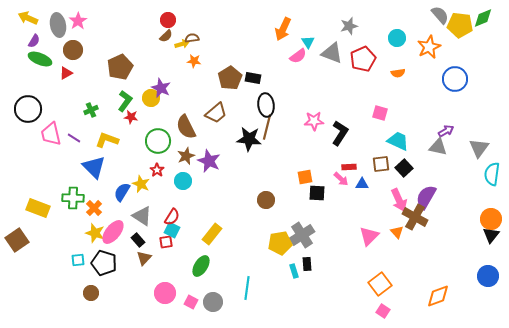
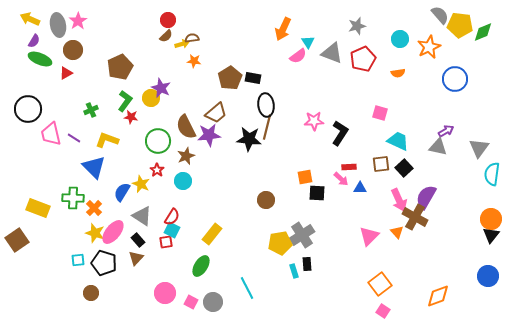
yellow arrow at (28, 18): moved 2 px right, 1 px down
green diamond at (483, 18): moved 14 px down
gray star at (349, 26): moved 8 px right
cyan circle at (397, 38): moved 3 px right, 1 px down
purple star at (209, 161): moved 26 px up; rotated 30 degrees counterclockwise
blue triangle at (362, 184): moved 2 px left, 4 px down
brown triangle at (144, 258): moved 8 px left
cyan line at (247, 288): rotated 35 degrees counterclockwise
